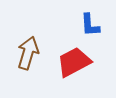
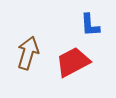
red trapezoid: moved 1 px left
